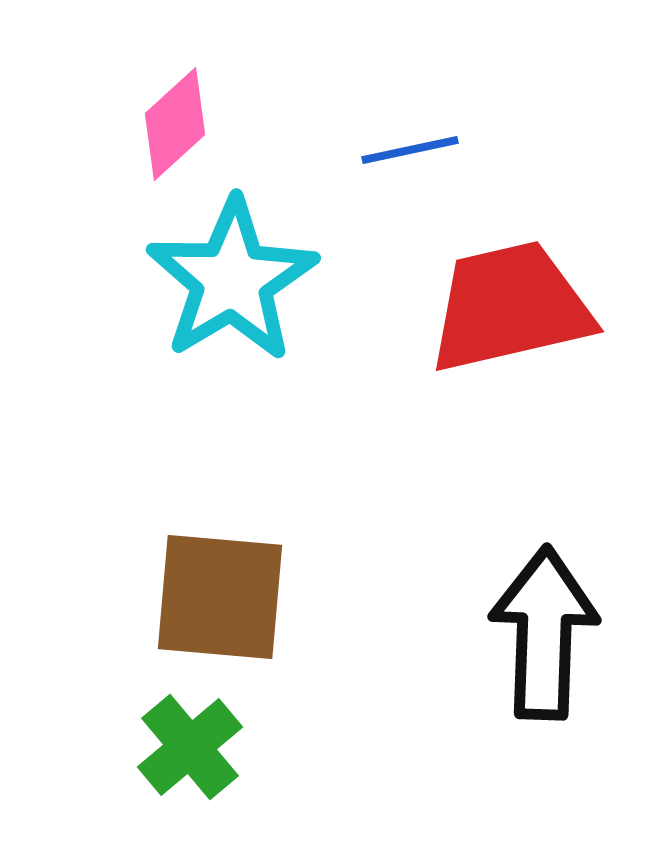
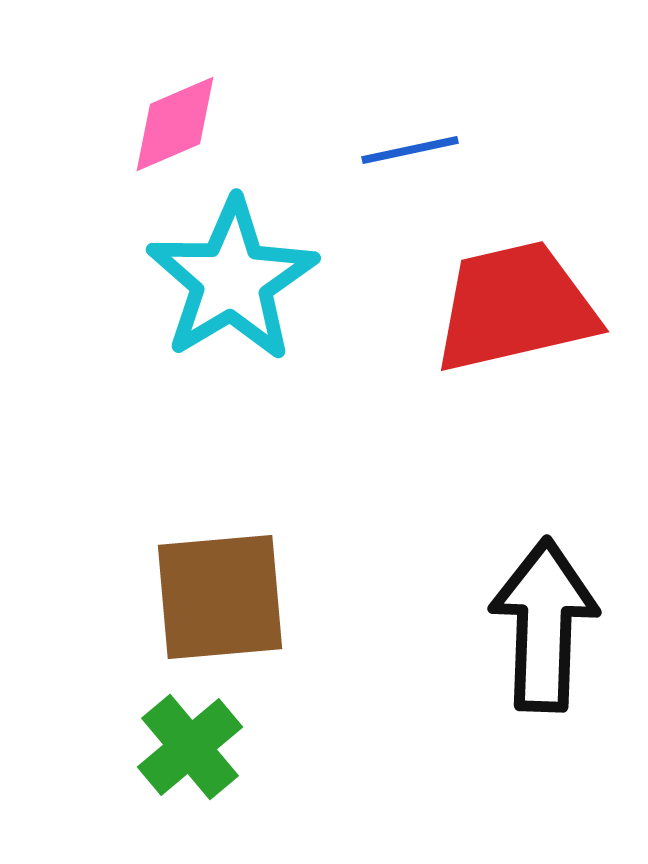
pink diamond: rotated 19 degrees clockwise
red trapezoid: moved 5 px right
brown square: rotated 10 degrees counterclockwise
black arrow: moved 8 px up
